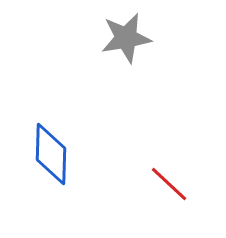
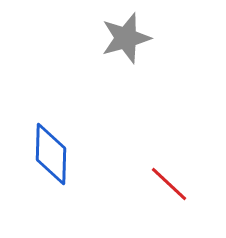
gray star: rotated 6 degrees counterclockwise
